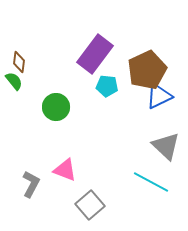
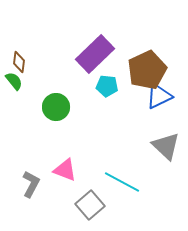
purple rectangle: rotated 9 degrees clockwise
cyan line: moved 29 px left
